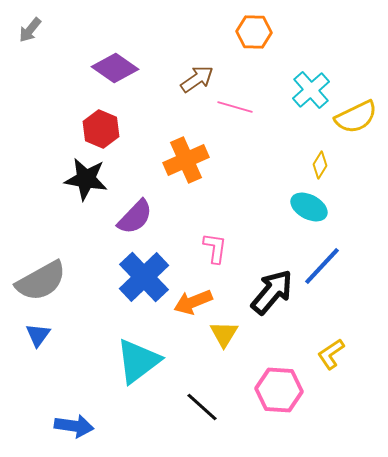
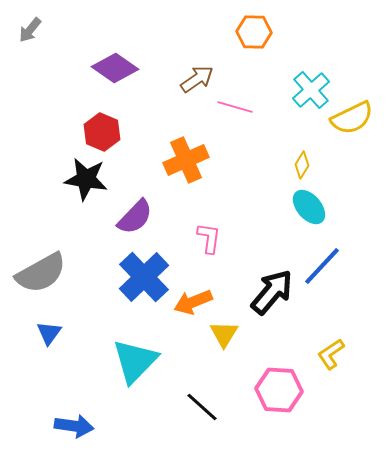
yellow semicircle: moved 4 px left, 1 px down
red hexagon: moved 1 px right, 3 px down
yellow diamond: moved 18 px left
cyan ellipse: rotated 21 degrees clockwise
pink L-shape: moved 6 px left, 10 px up
gray semicircle: moved 8 px up
blue triangle: moved 11 px right, 2 px up
cyan triangle: moved 3 px left; rotated 9 degrees counterclockwise
